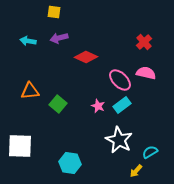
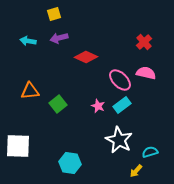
yellow square: moved 2 px down; rotated 24 degrees counterclockwise
green square: rotated 12 degrees clockwise
white square: moved 2 px left
cyan semicircle: rotated 14 degrees clockwise
